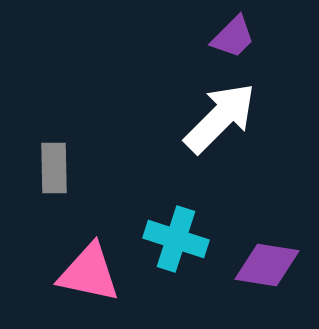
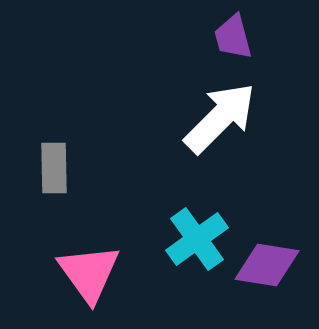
purple trapezoid: rotated 120 degrees clockwise
cyan cross: moved 21 px right; rotated 36 degrees clockwise
pink triangle: rotated 42 degrees clockwise
